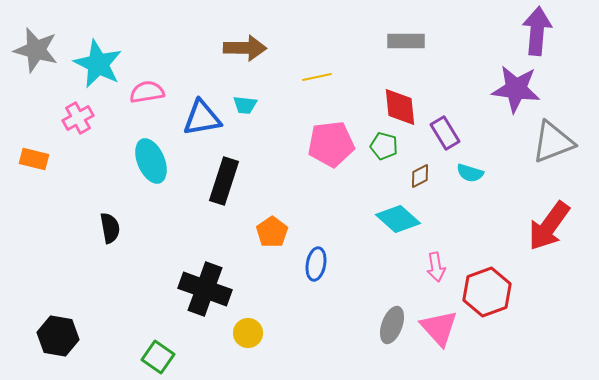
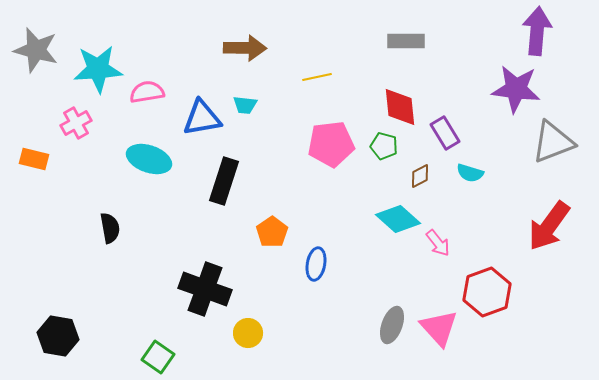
cyan star: moved 5 px down; rotated 30 degrees counterclockwise
pink cross: moved 2 px left, 5 px down
cyan ellipse: moved 2 px left, 2 px up; rotated 48 degrees counterclockwise
pink arrow: moved 2 px right, 24 px up; rotated 28 degrees counterclockwise
